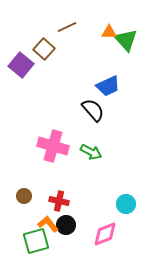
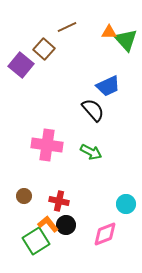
pink cross: moved 6 px left, 1 px up; rotated 8 degrees counterclockwise
green square: rotated 16 degrees counterclockwise
